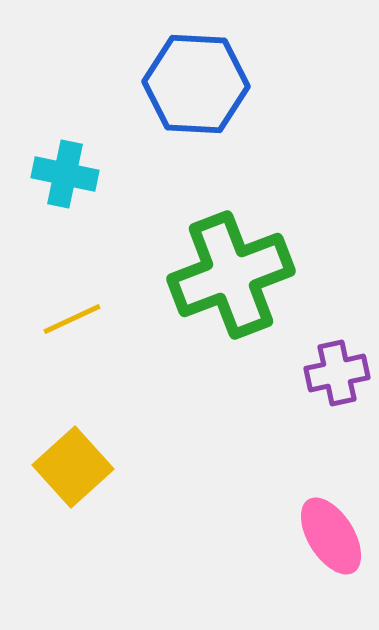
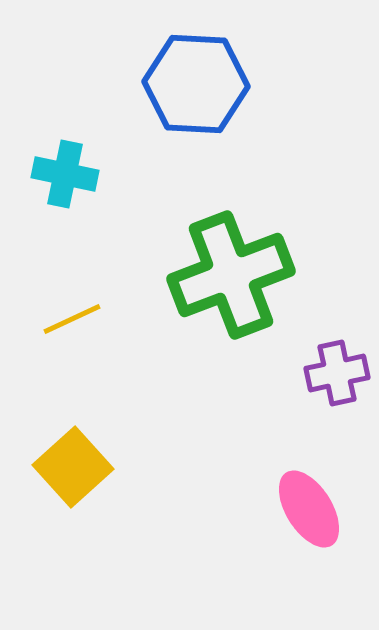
pink ellipse: moved 22 px left, 27 px up
